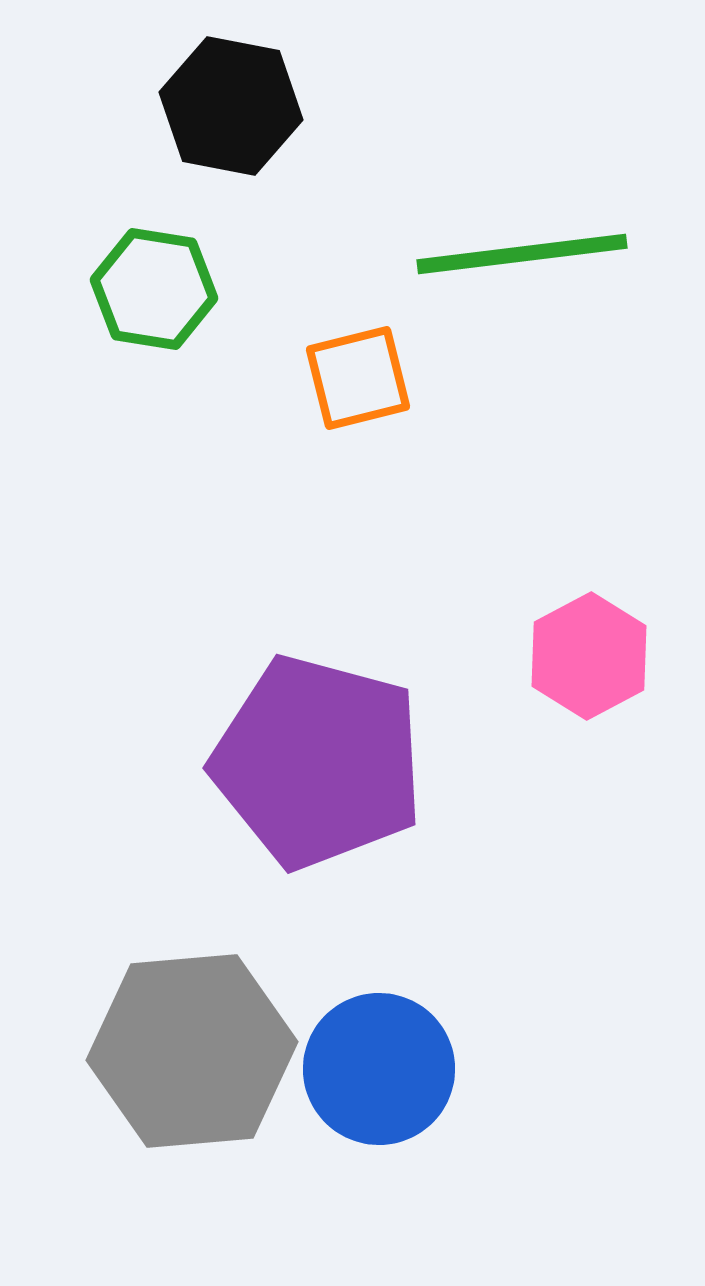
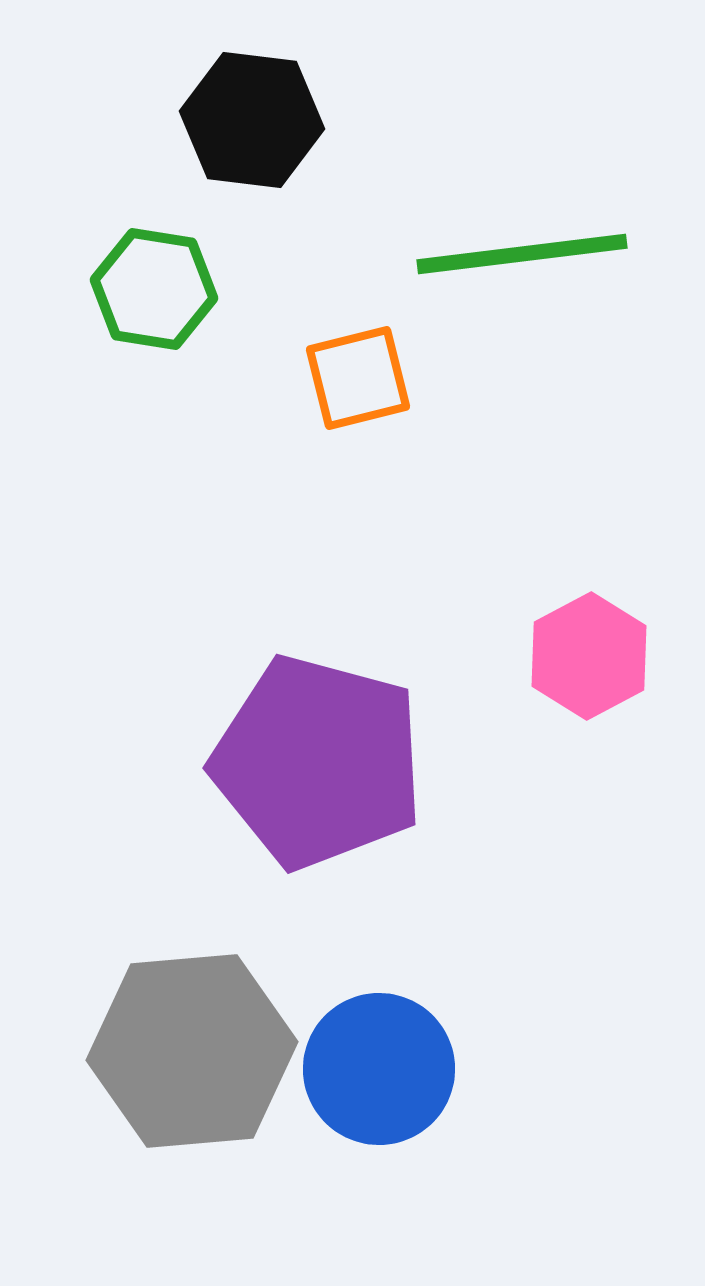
black hexagon: moved 21 px right, 14 px down; rotated 4 degrees counterclockwise
